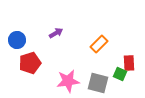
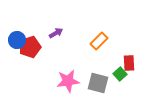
orange rectangle: moved 3 px up
red pentagon: moved 16 px up
green square: rotated 24 degrees clockwise
